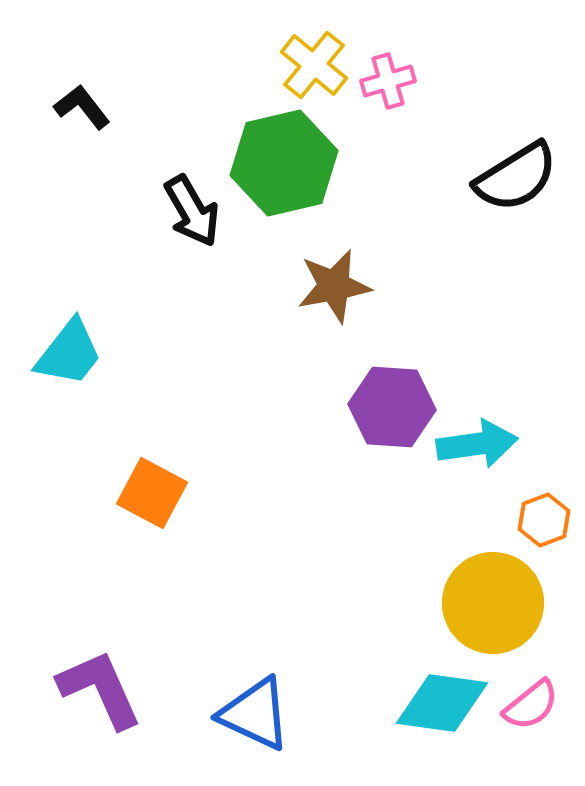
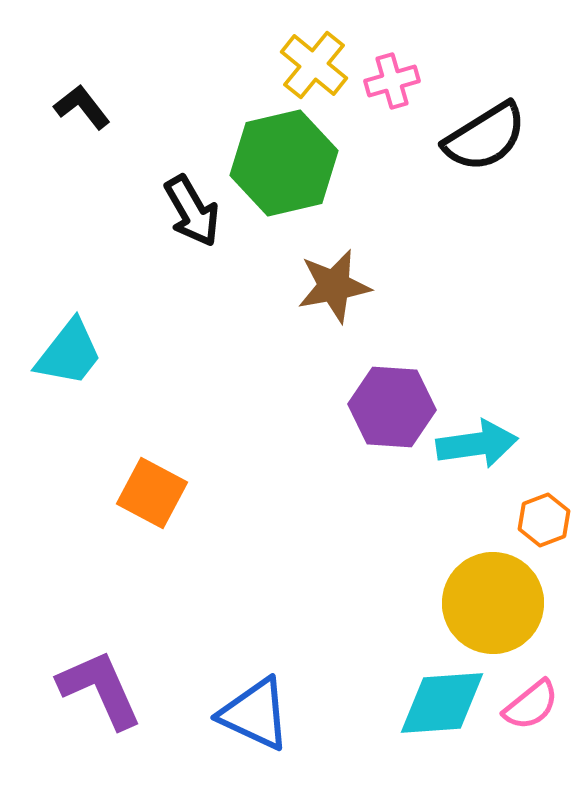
pink cross: moved 4 px right
black semicircle: moved 31 px left, 40 px up
cyan diamond: rotated 12 degrees counterclockwise
